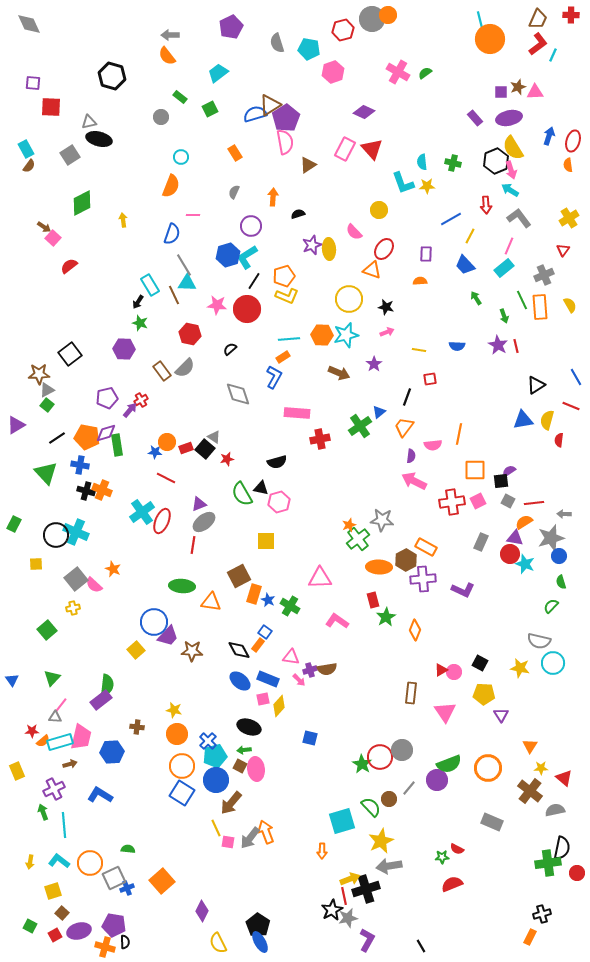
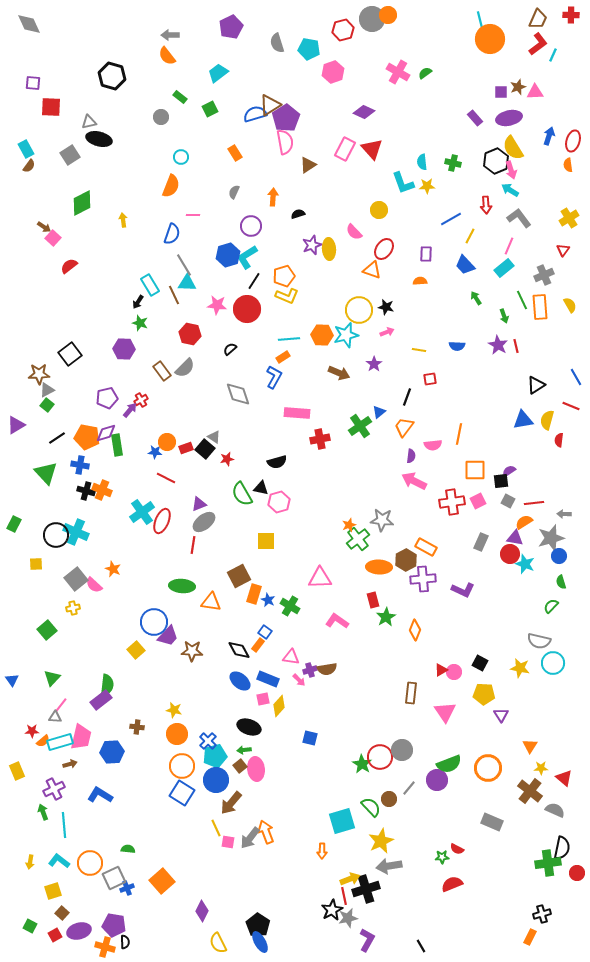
yellow circle at (349, 299): moved 10 px right, 11 px down
brown square at (240, 766): rotated 24 degrees clockwise
gray semicircle at (555, 810): rotated 36 degrees clockwise
